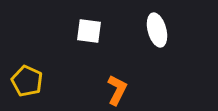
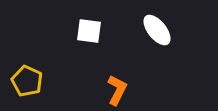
white ellipse: rotated 24 degrees counterclockwise
